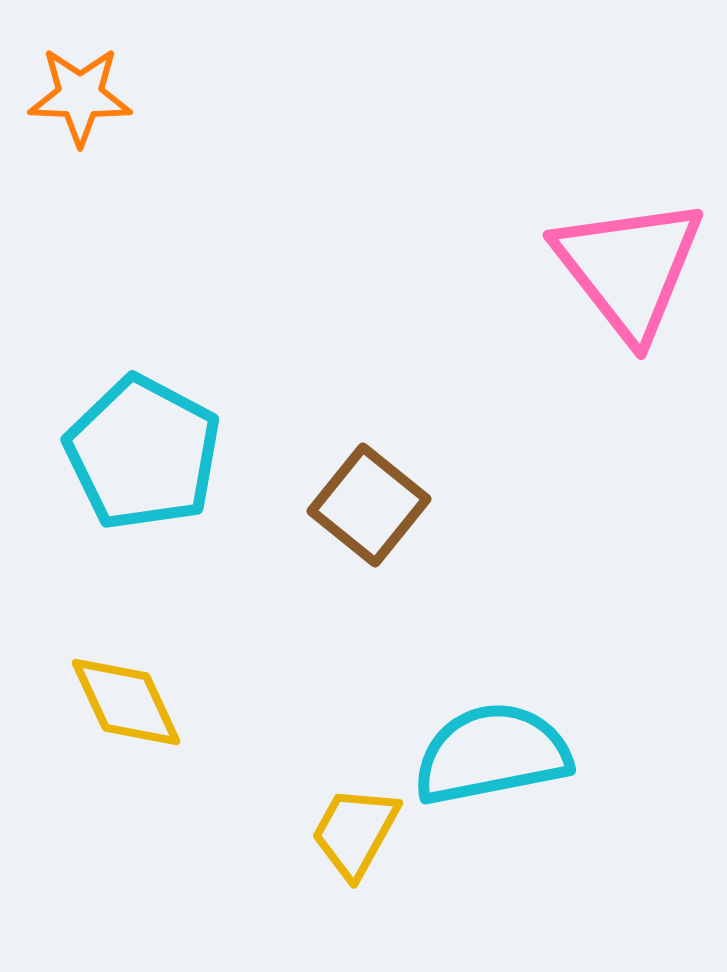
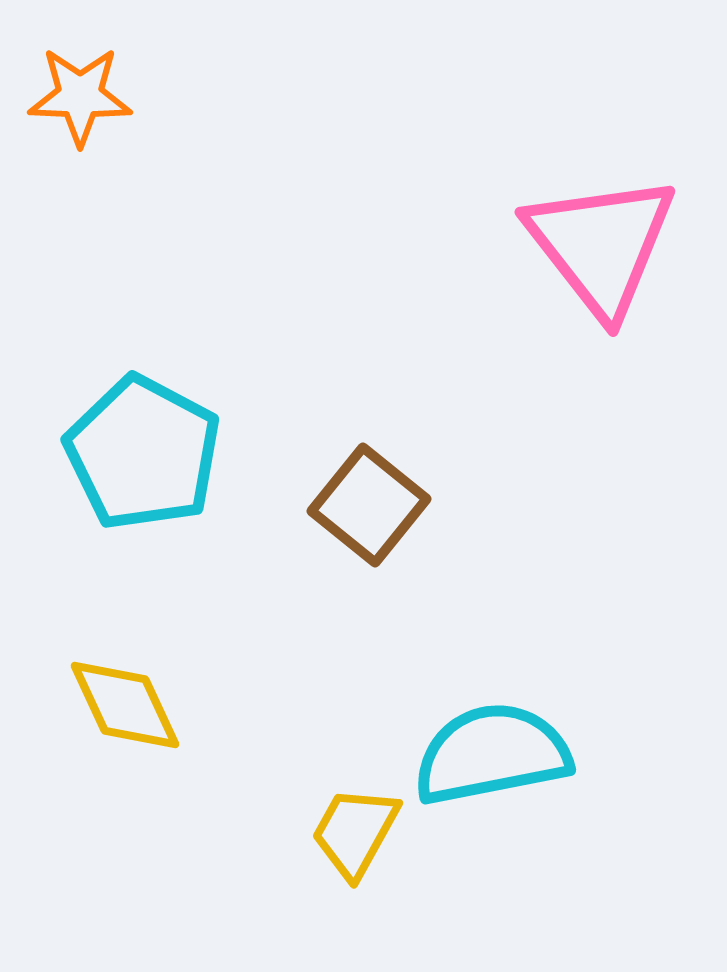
pink triangle: moved 28 px left, 23 px up
yellow diamond: moved 1 px left, 3 px down
